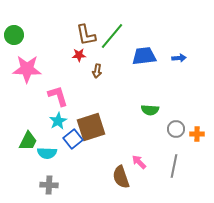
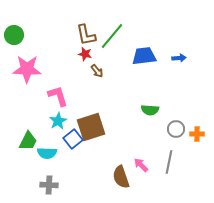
red star: moved 6 px right, 1 px up; rotated 16 degrees clockwise
brown arrow: rotated 48 degrees counterclockwise
pink arrow: moved 2 px right, 3 px down
gray line: moved 5 px left, 4 px up
